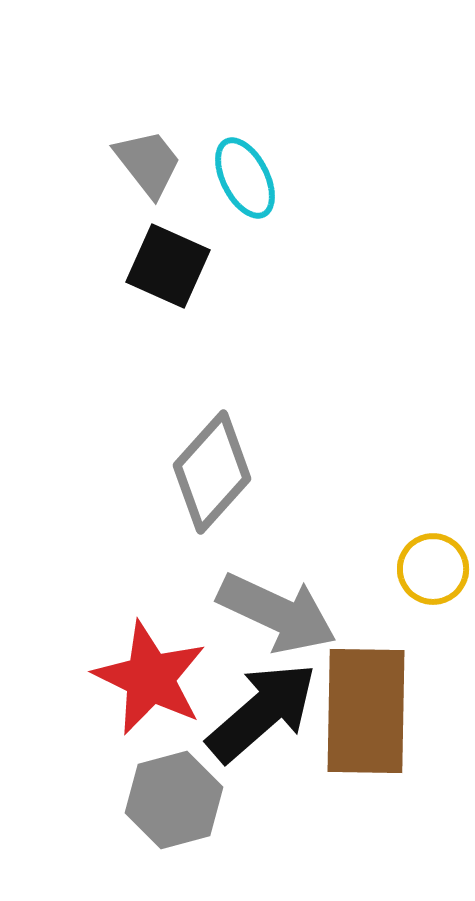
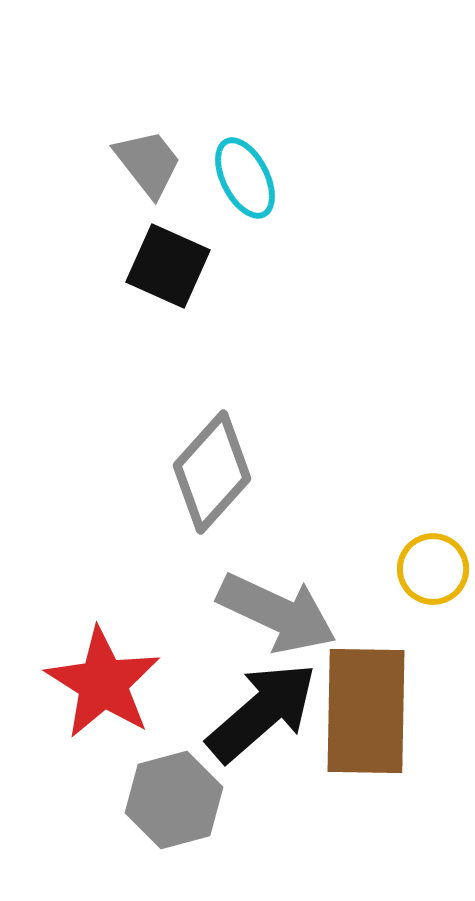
red star: moved 47 px left, 5 px down; rotated 6 degrees clockwise
